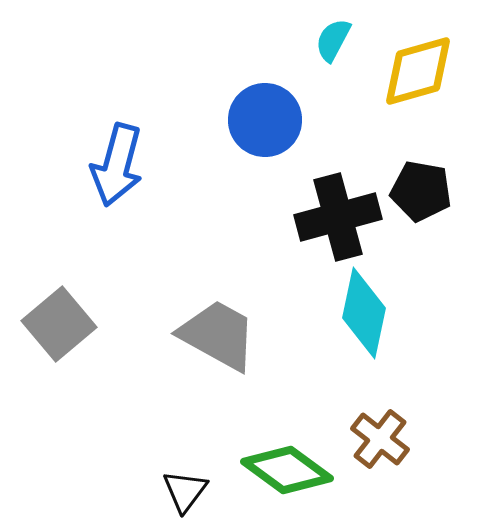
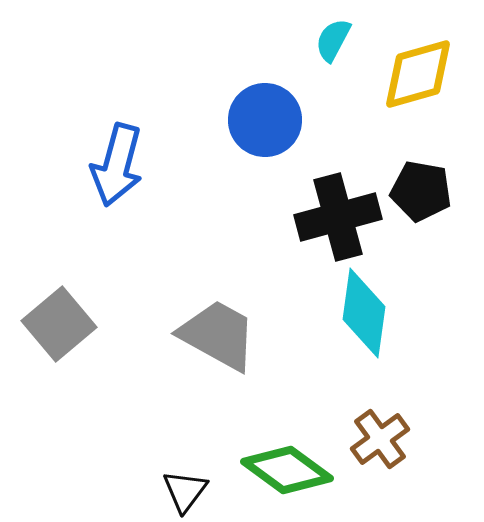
yellow diamond: moved 3 px down
cyan diamond: rotated 4 degrees counterclockwise
brown cross: rotated 16 degrees clockwise
